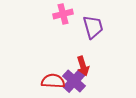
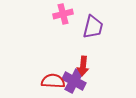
purple trapezoid: rotated 30 degrees clockwise
red arrow: rotated 24 degrees clockwise
purple cross: rotated 15 degrees counterclockwise
